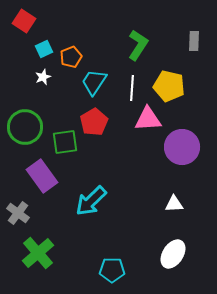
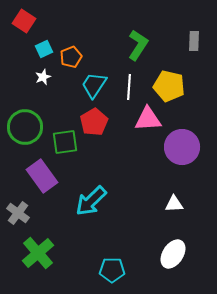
cyan trapezoid: moved 3 px down
white line: moved 3 px left, 1 px up
